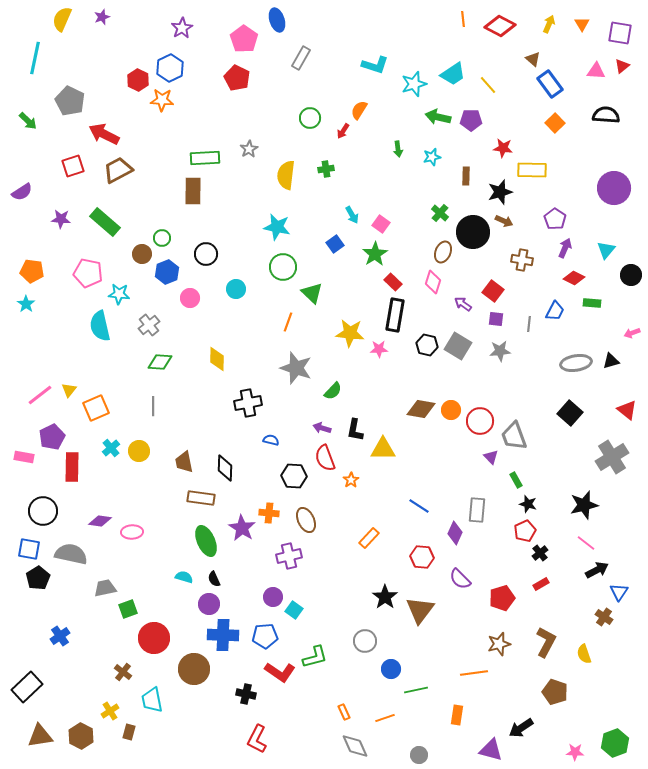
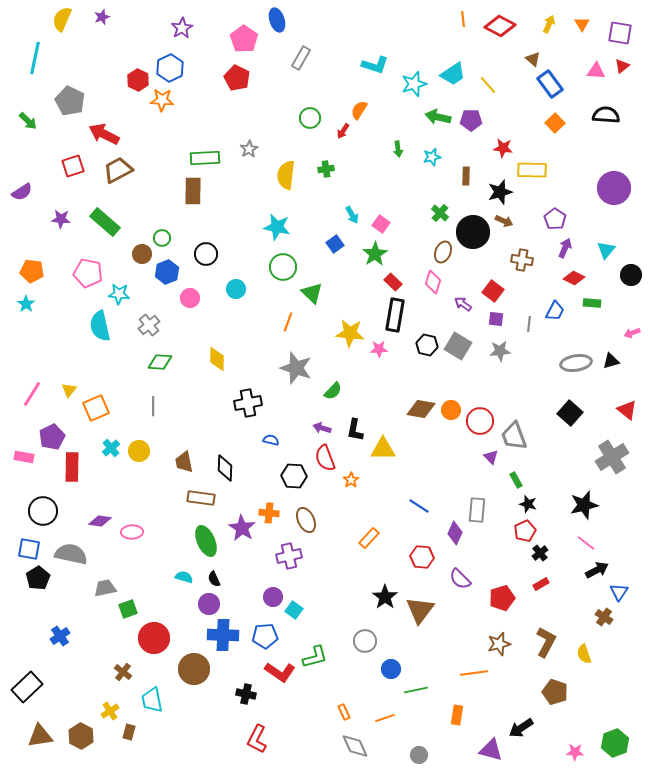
pink line at (40, 395): moved 8 px left, 1 px up; rotated 20 degrees counterclockwise
